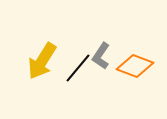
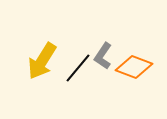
gray L-shape: moved 2 px right
orange diamond: moved 1 px left, 1 px down
